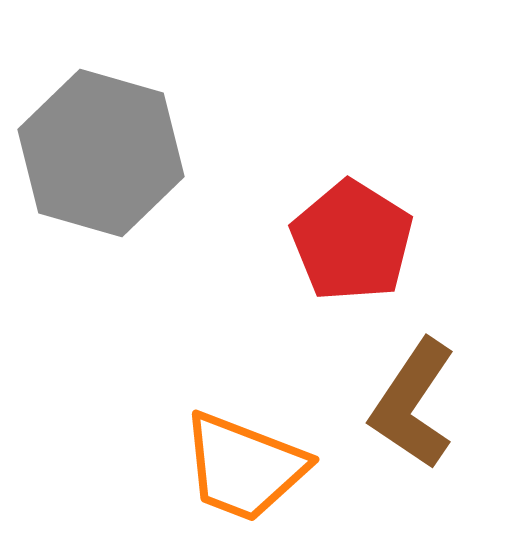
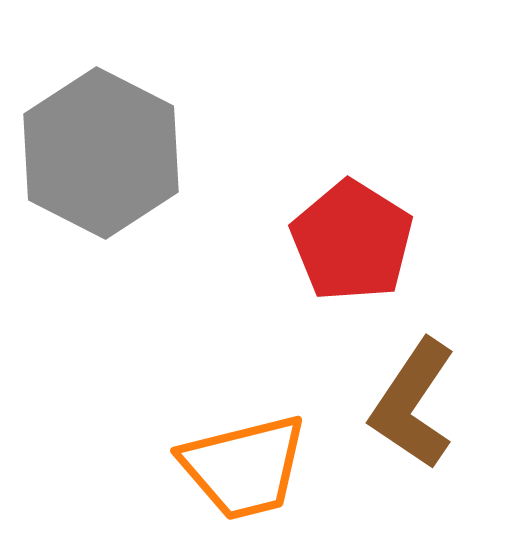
gray hexagon: rotated 11 degrees clockwise
orange trapezoid: rotated 35 degrees counterclockwise
